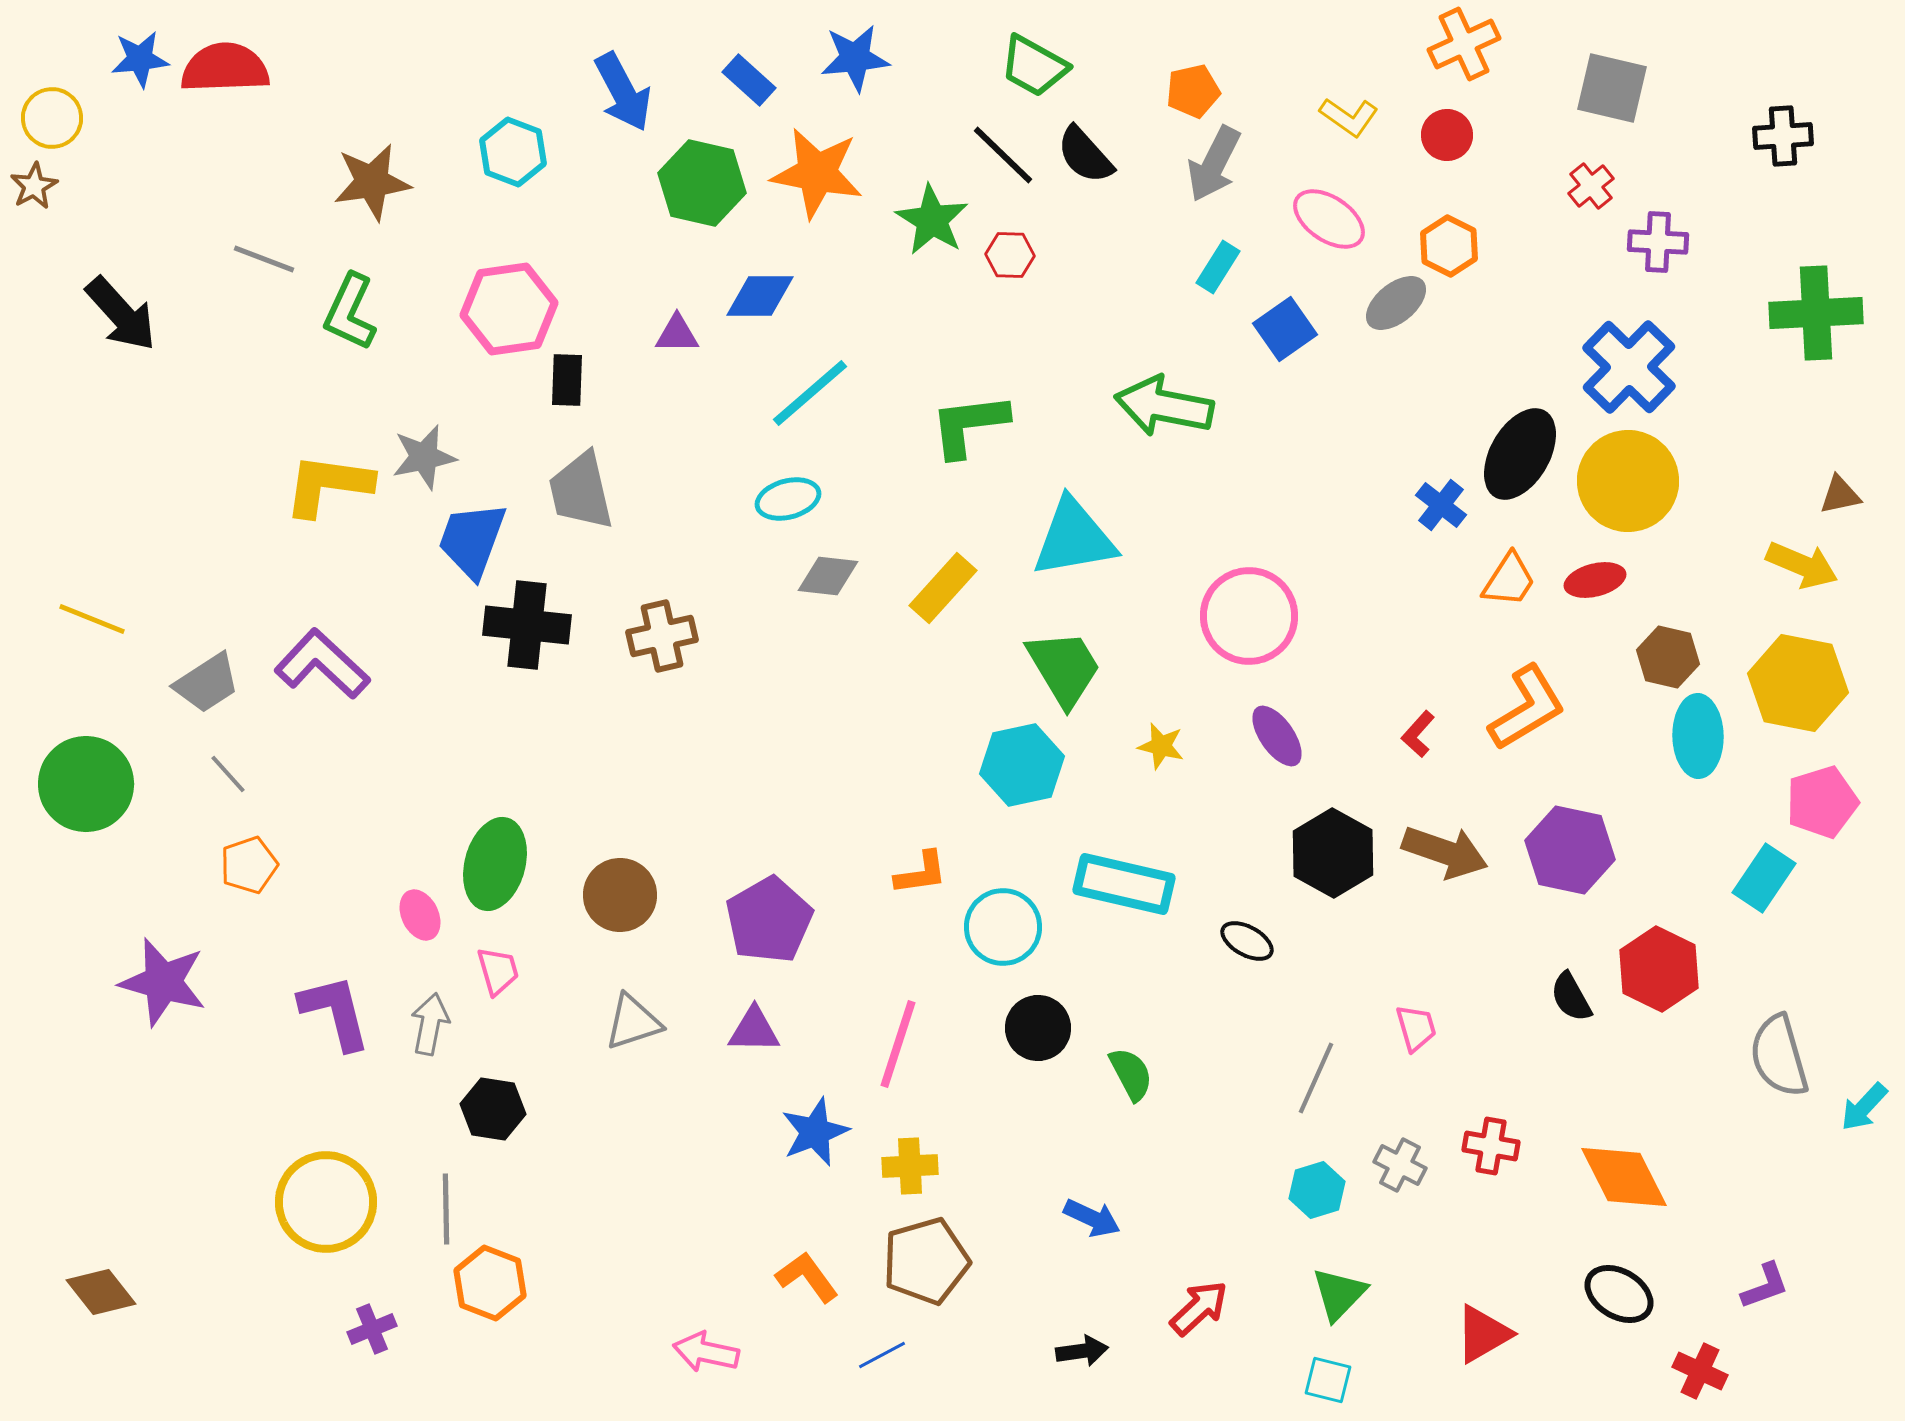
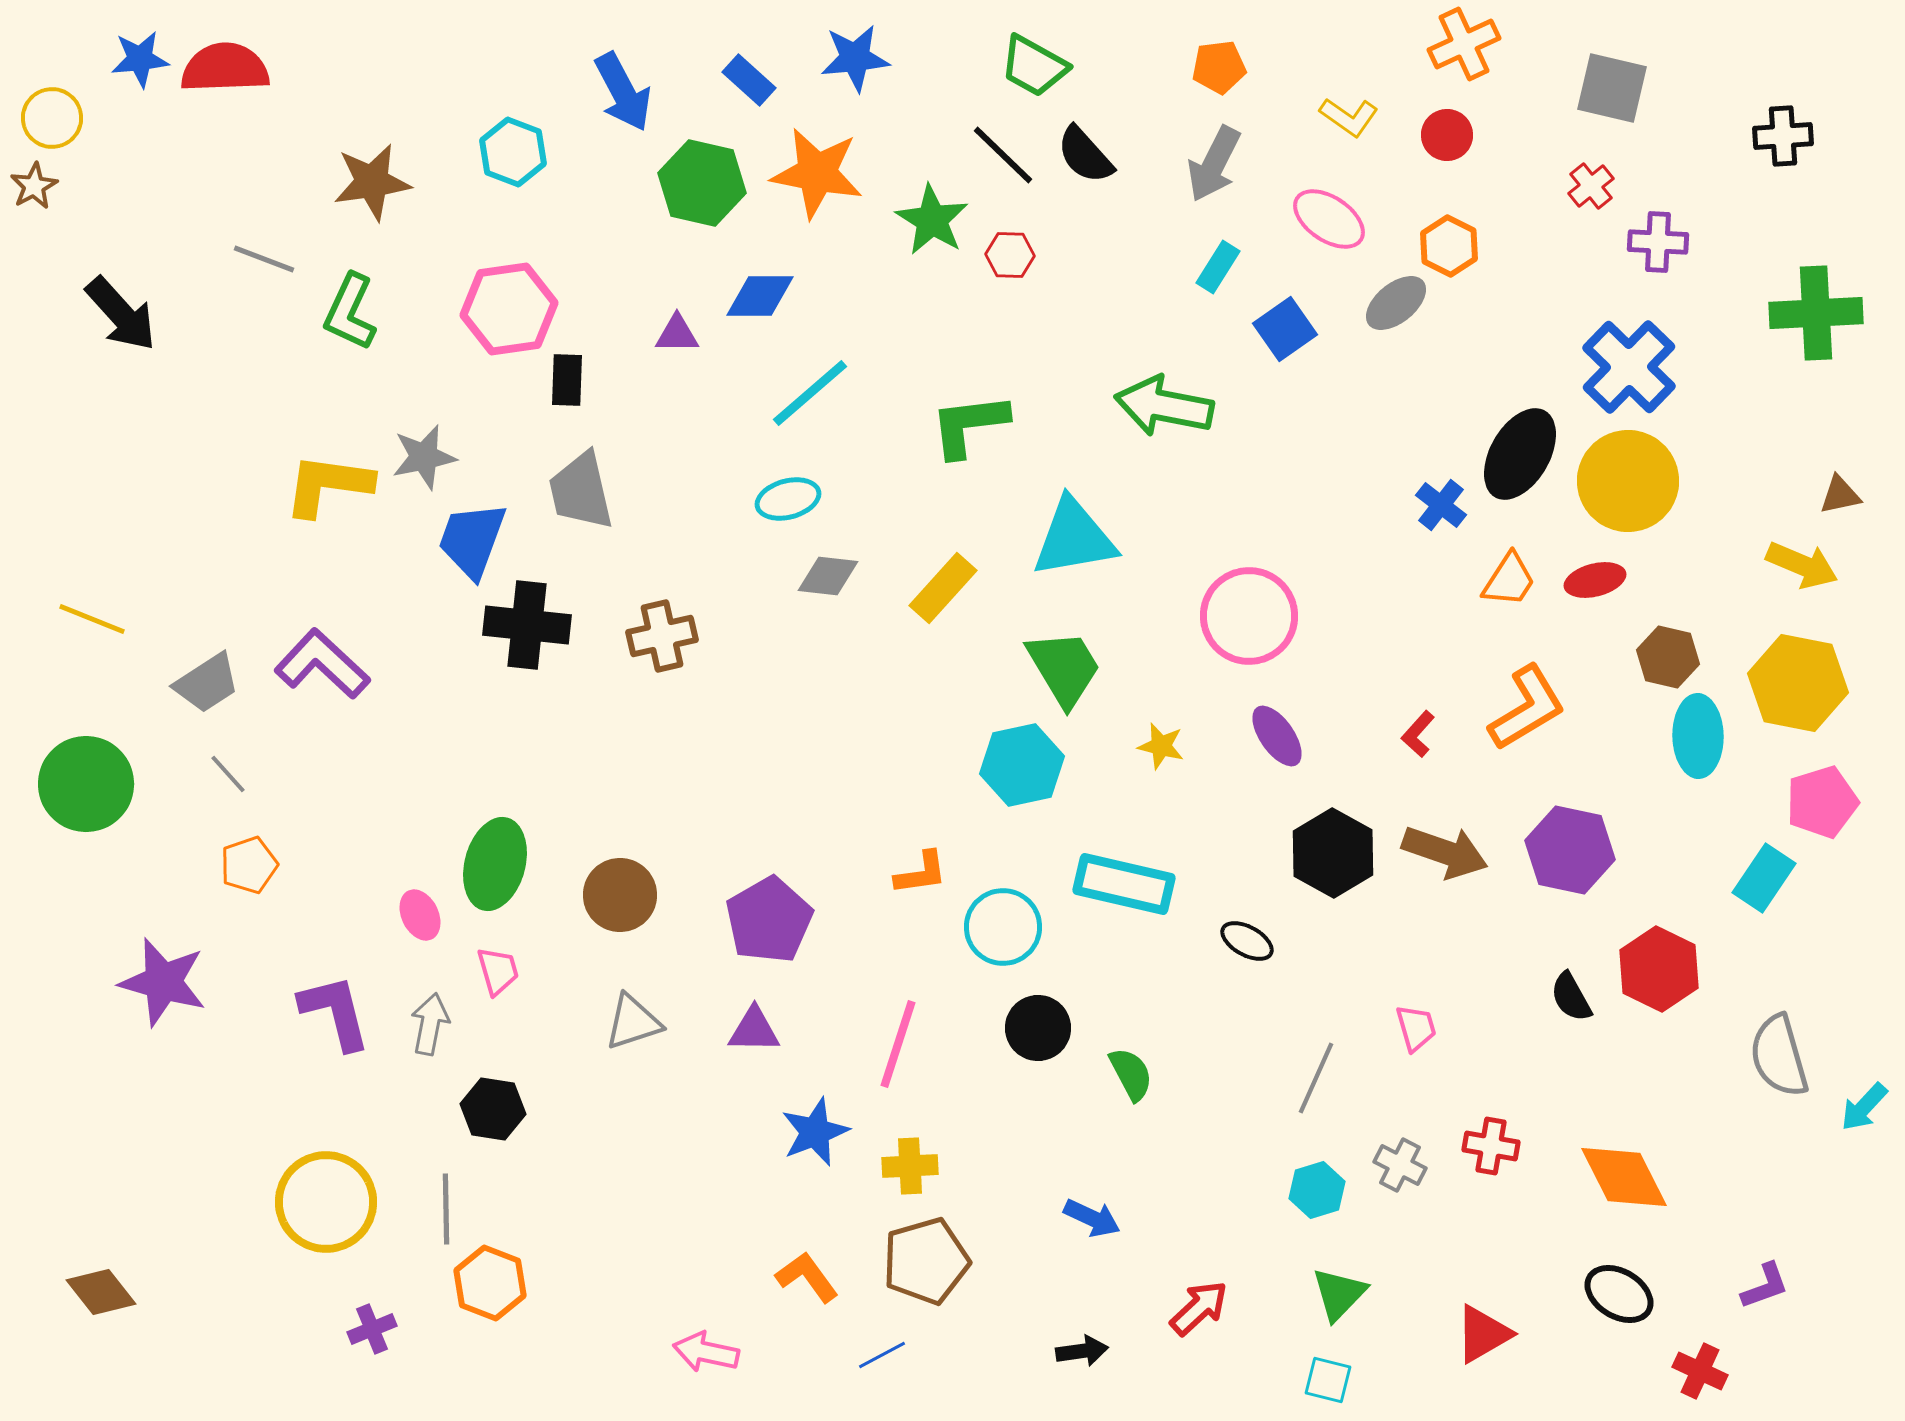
orange pentagon at (1193, 91): moved 26 px right, 24 px up; rotated 6 degrees clockwise
